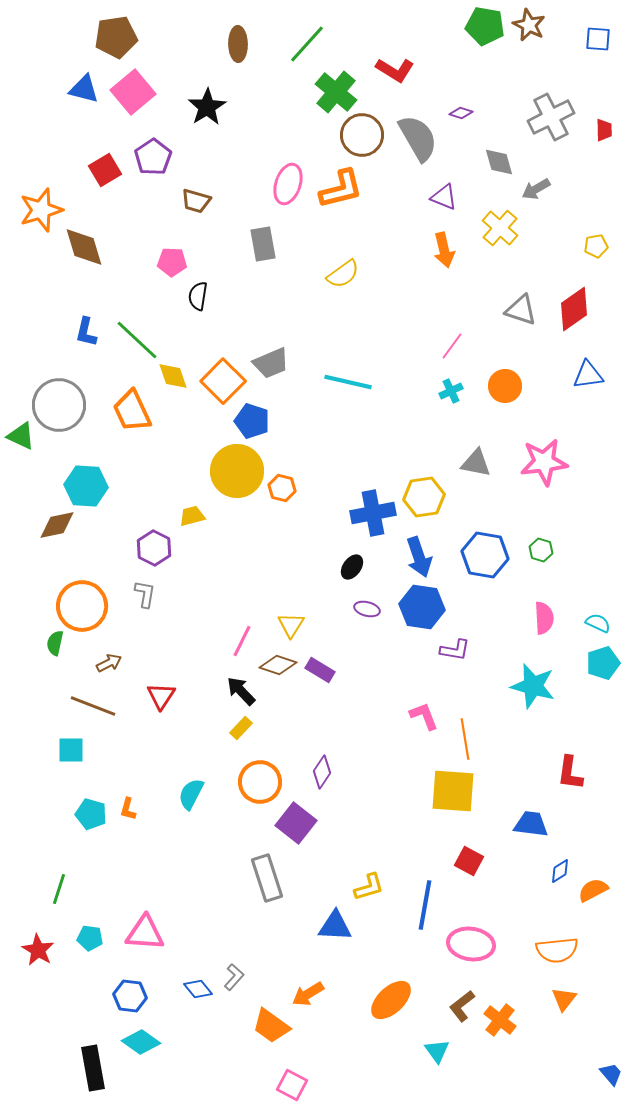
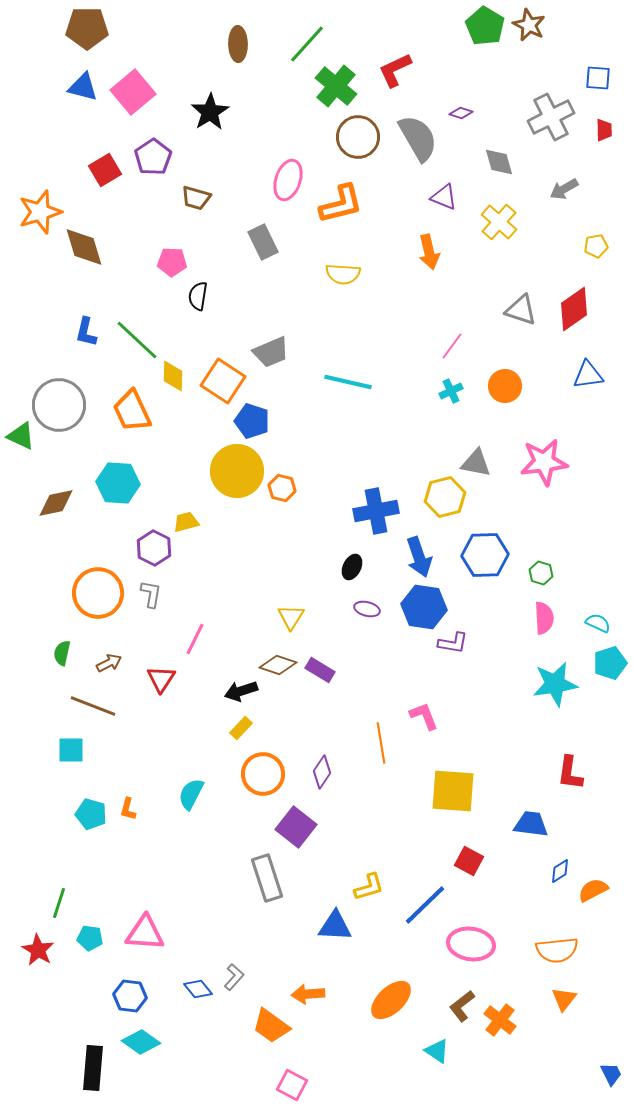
green pentagon at (485, 26): rotated 21 degrees clockwise
brown pentagon at (116, 37): moved 29 px left, 9 px up; rotated 9 degrees clockwise
blue square at (598, 39): moved 39 px down
red L-shape at (395, 70): rotated 123 degrees clockwise
blue triangle at (84, 89): moved 1 px left, 2 px up
green cross at (336, 92): moved 6 px up
black star at (207, 107): moved 3 px right, 5 px down
brown circle at (362, 135): moved 4 px left, 2 px down
pink ellipse at (288, 184): moved 4 px up
orange L-shape at (341, 189): moved 15 px down
gray arrow at (536, 189): moved 28 px right
brown trapezoid at (196, 201): moved 3 px up
orange star at (41, 210): moved 1 px left, 2 px down
yellow cross at (500, 228): moved 1 px left, 6 px up
gray rectangle at (263, 244): moved 2 px up; rotated 16 degrees counterclockwise
orange arrow at (444, 250): moved 15 px left, 2 px down
yellow semicircle at (343, 274): rotated 40 degrees clockwise
gray trapezoid at (271, 363): moved 11 px up
yellow diamond at (173, 376): rotated 20 degrees clockwise
orange square at (223, 381): rotated 12 degrees counterclockwise
cyan hexagon at (86, 486): moved 32 px right, 3 px up
yellow hexagon at (424, 497): moved 21 px right; rotated 6 degrees counterclockwise
blue cross at (373, 513): moved 3 px right, 2 px up
yellow trapezoid at (192, 516): moved 6 px left, 6 px down
brown diamond at (57, 525): moved 1 px left, 22 px up
green hexagon at (541, 550): moved 23 px down
blue hexagon at (485, 555): rotated 12 degrees counterclockwise
black ellipse at (352, 567): rotated 10 degrees counterclockwise
gray L-shape at (145, 594): moved 6 px right
orange circle at (82, 606): moved 16 px right, 13 px up
blue hexagon at (422, 607): moved 2 px right
yellow triangle at (291, 625): moved 8 px up
pink line at (242, 641): moved 47 px left, 2 px up
green semicircle at (55, 643): moved 7 px right, 10 px down
purple L-shape at (455, 650): moved 2 px left, 7 px up
cyan pentagon at (603, 663): moved 7 px right
cyan star at (533, 686): moved 22 px right, 2 px up; rotated 24 degrees counterclockwise
black arrow at (241, 691): rotated 64 degrees counterclockwise
red triangle at (161, 696): moved 17 px up
orange line at (465, 739): moved 84 px left, 4 px down
orange circle at (260, 782): moved 3 px right, 8 px up
purple square at (296, 823): moved 4 px down
green line at (59, 889): moved 14 px down
blue line at (425, 905): rotated 36 degrees clockwise
orange arrow at (308, 994): rotated 28 degrees clockwise
cyan triangle at (437, 1051): rotated 20 degrees counterclockwise
black rectangle at (93, 1068): rotated 15 degrees clockwise
blue trapezoid at (611, 1074): rotated 15 degrees clockwise
